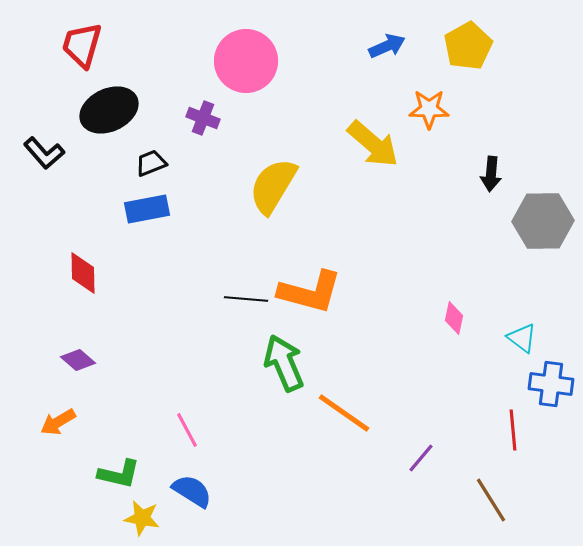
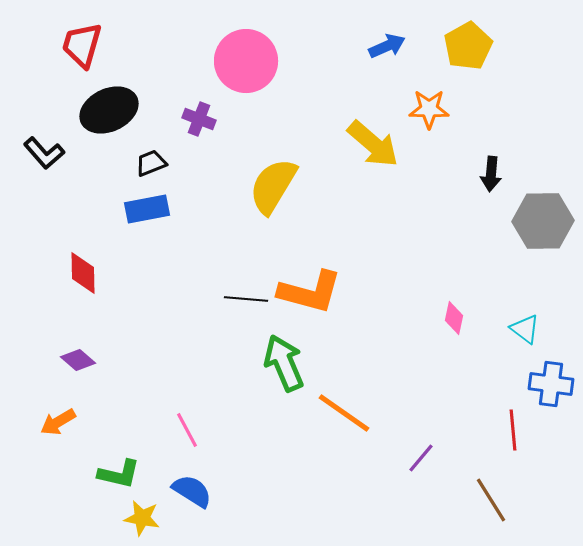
purple cross: moved 4 px left, 1 px down
cyan triangle: moved 3 px right, 9 px up
